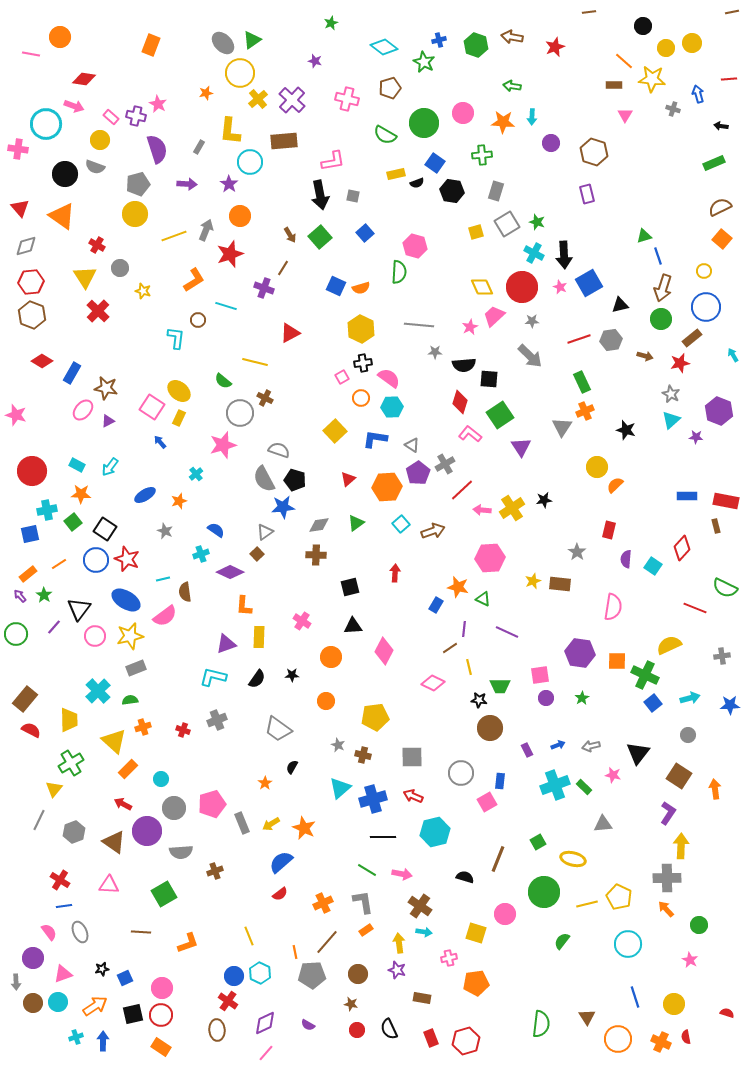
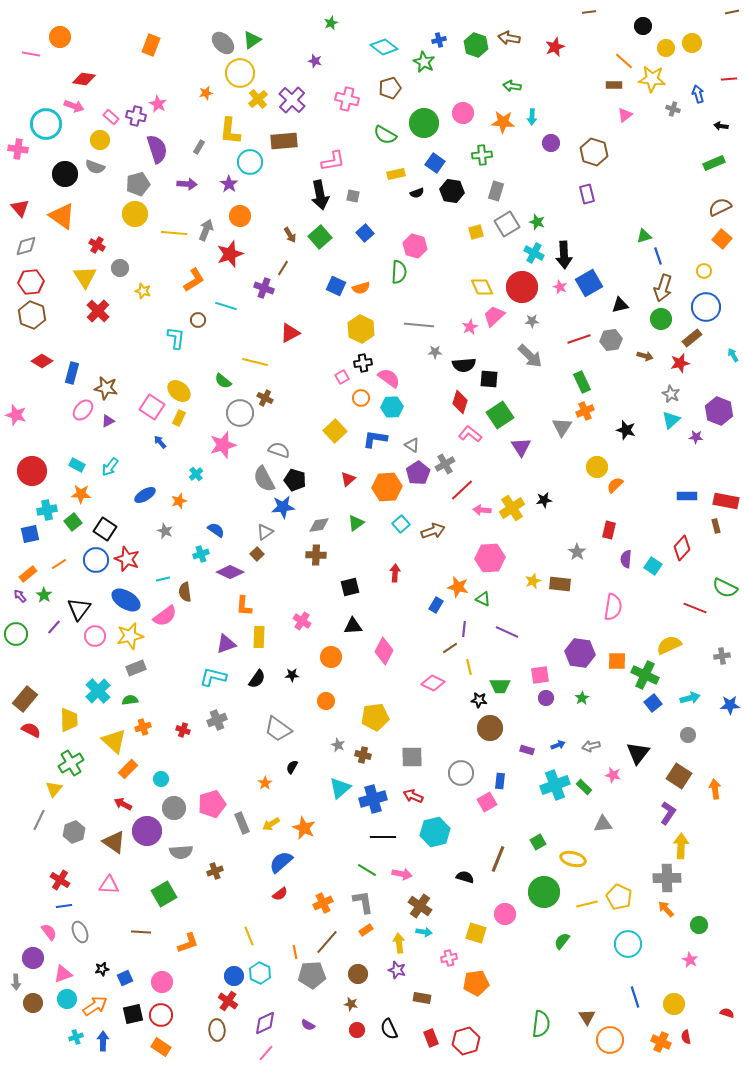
brown arrow at (512, 37): moved 3 px left, 1 px down
pink triangle at (625, 115): rotated 21 degrees clockwise
black semicircle at (417, 183): moved 10 px down
yellow line at (174, 236): moved 3 px up; rotated 25 degrees clockwise
blue rectangle at (72, 373): rotated 15 degrees counterclockwise
purple rectangle at (527, 750): rotated 48 degrees counterclockwise
pink circle at (162, 988): moved 6 px up
cyan circle at (58, 1002): moved 9 px right, 3 px up
orange circle at (618, 1039): moved 8 px left, 1 px down
